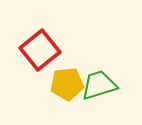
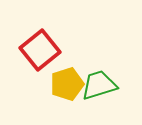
yellow pentagon: rotated 12 degrees counterclockwise
